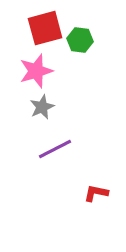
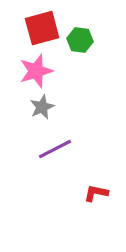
red square: moved 3 px left
